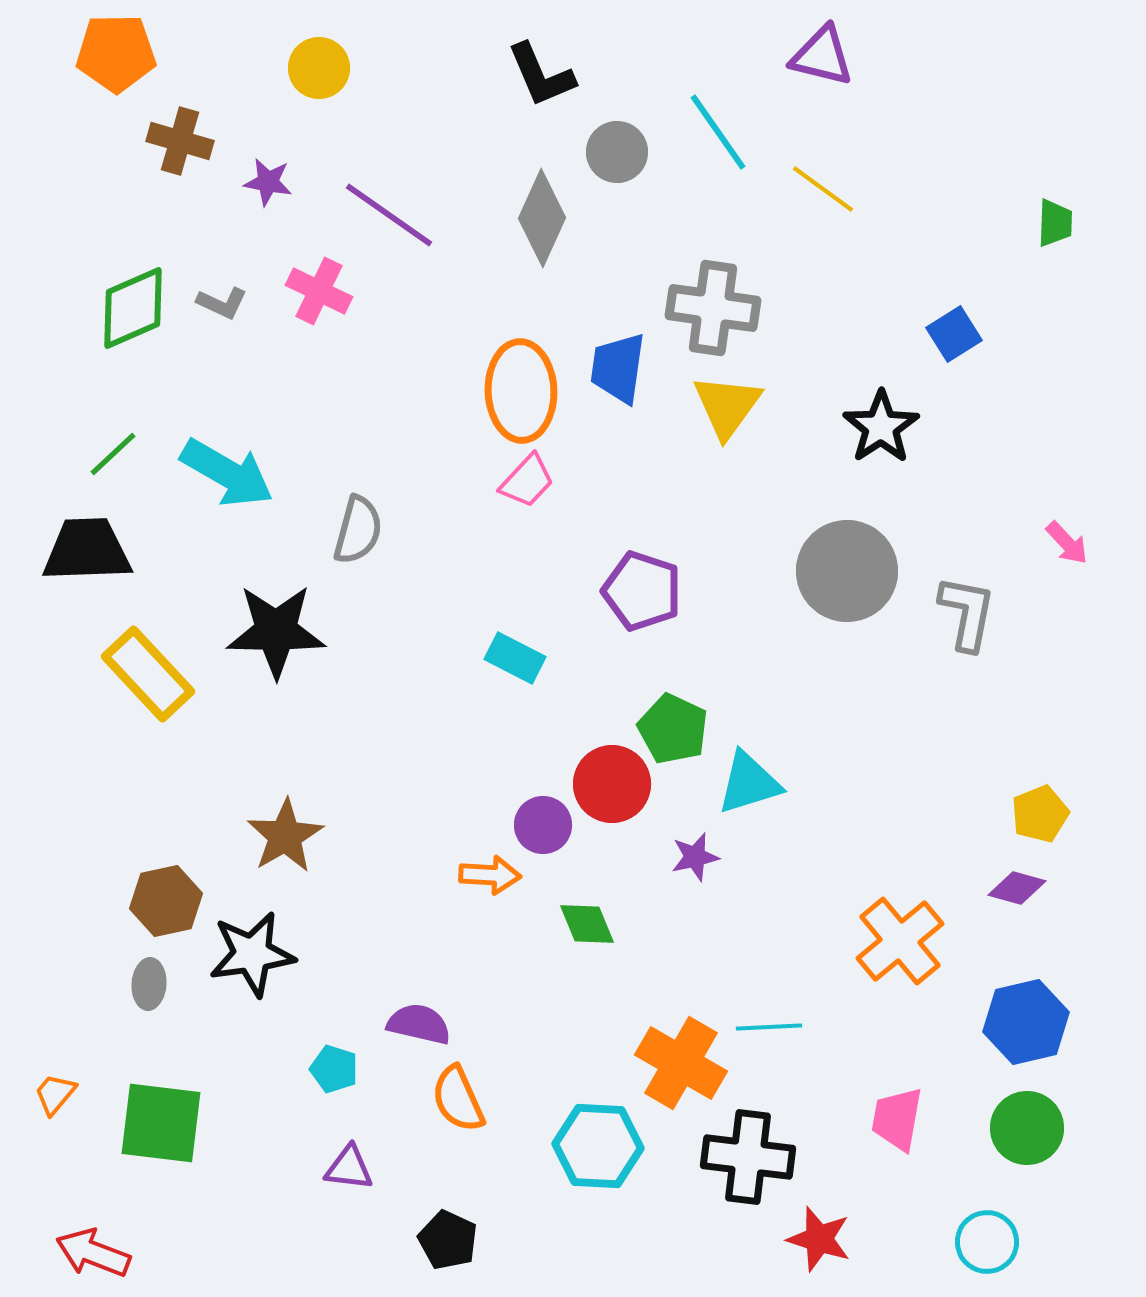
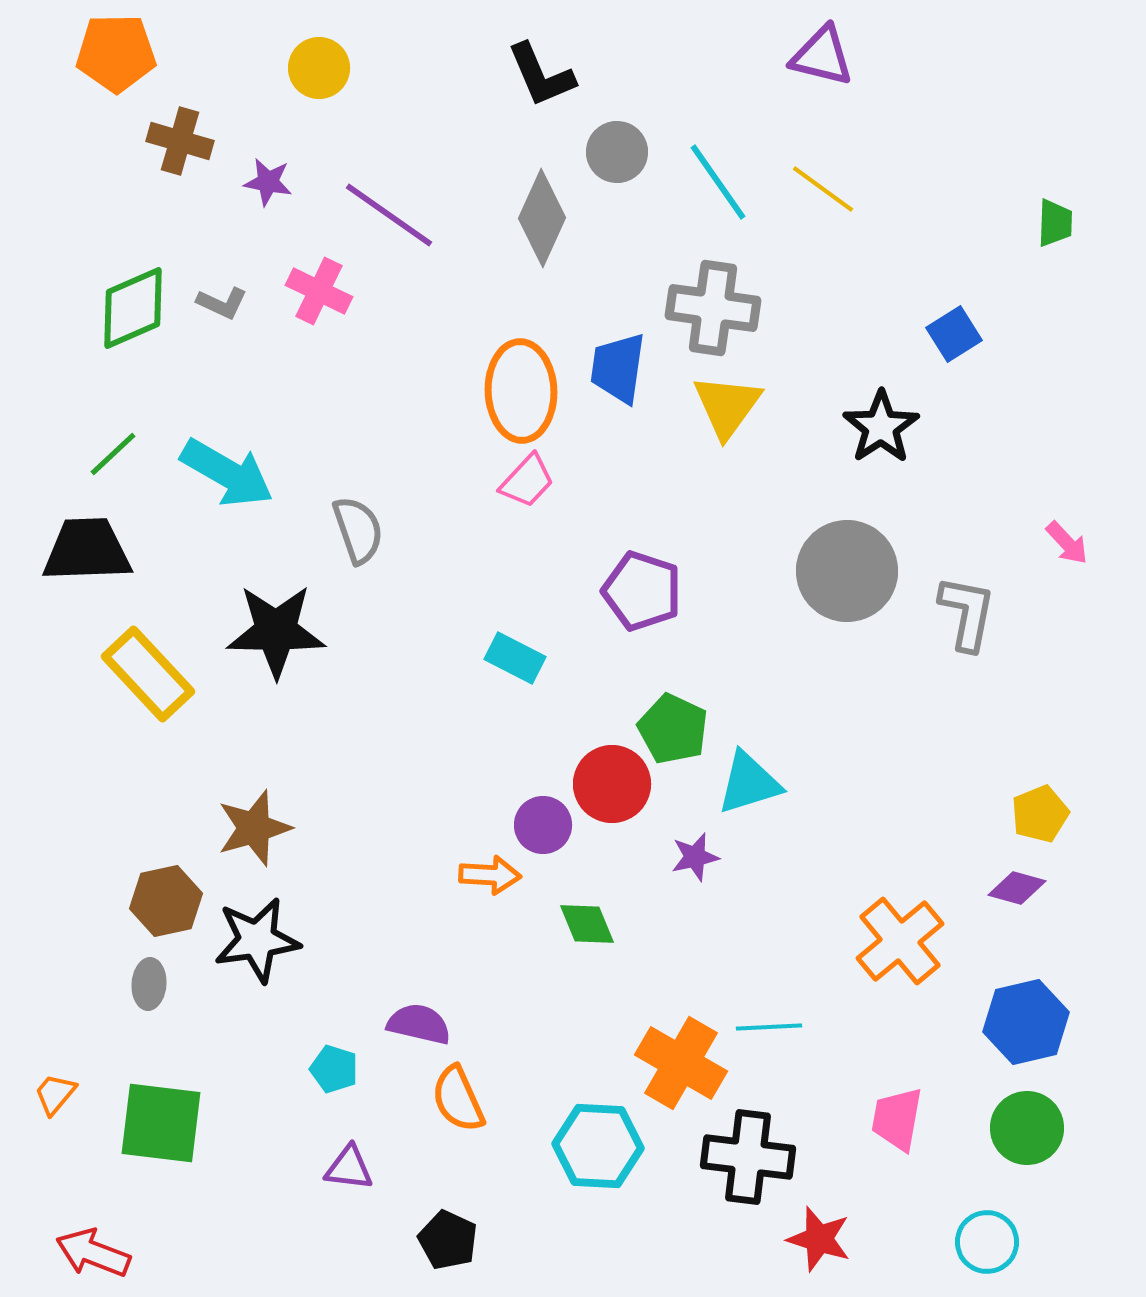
cyan line at (718, 132): moved 50 px down
gray semicircle at (358, 530): rotated 34 degrees counterclockwise
brown star at (285, 836): moved 31 px left, 8 px up; rotated 14 degrees clockwise
black star at (252, 954): moved 5 px right, 14 px up
